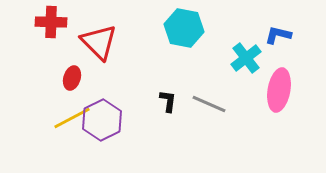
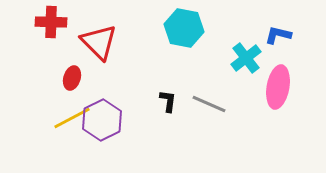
pink ellipse: moved 1 px left, 3 px up
